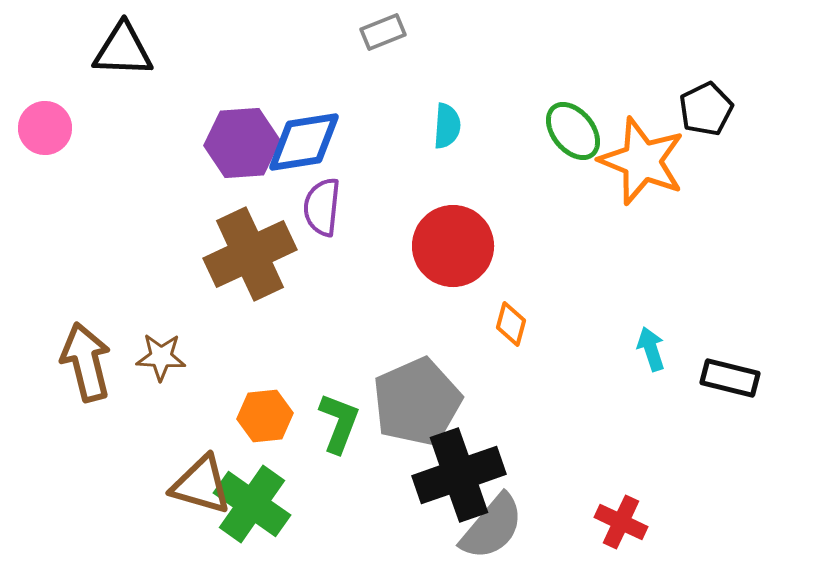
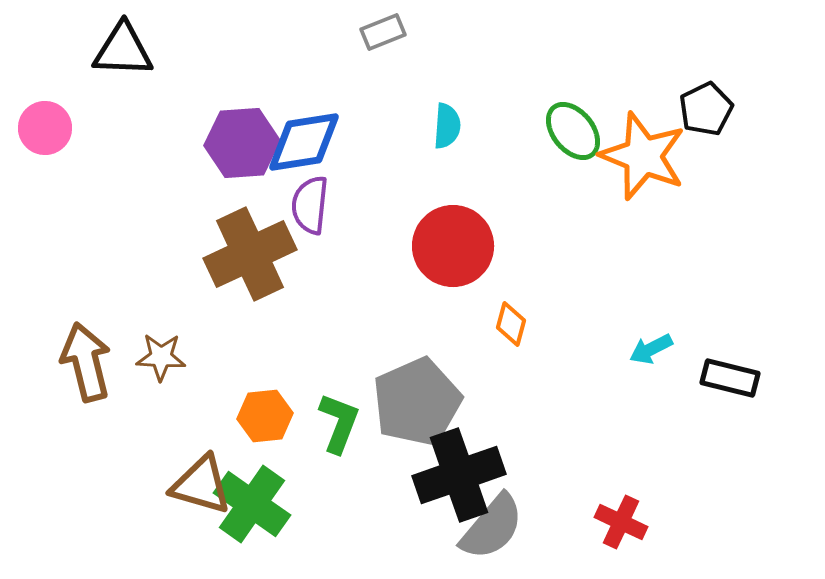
orange star: moved 1 px right, 5 px up
purple semicircle: moved 12 px left, 2 px up
cyan arrow: rotated 99 degrees counterclockwise
